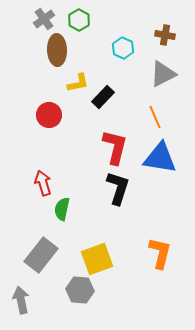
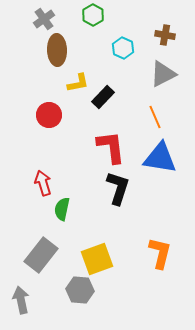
green hexagon: moved 14 px right, 5 px up
red L-shape: moved 4 px left; rotated 21 degrees counterclockwise
